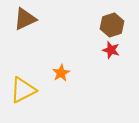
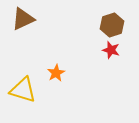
brown triangle: moved 2 px left
orange star: moved 5 px left
yellow triangle: rotated 44 degrees clockwise
